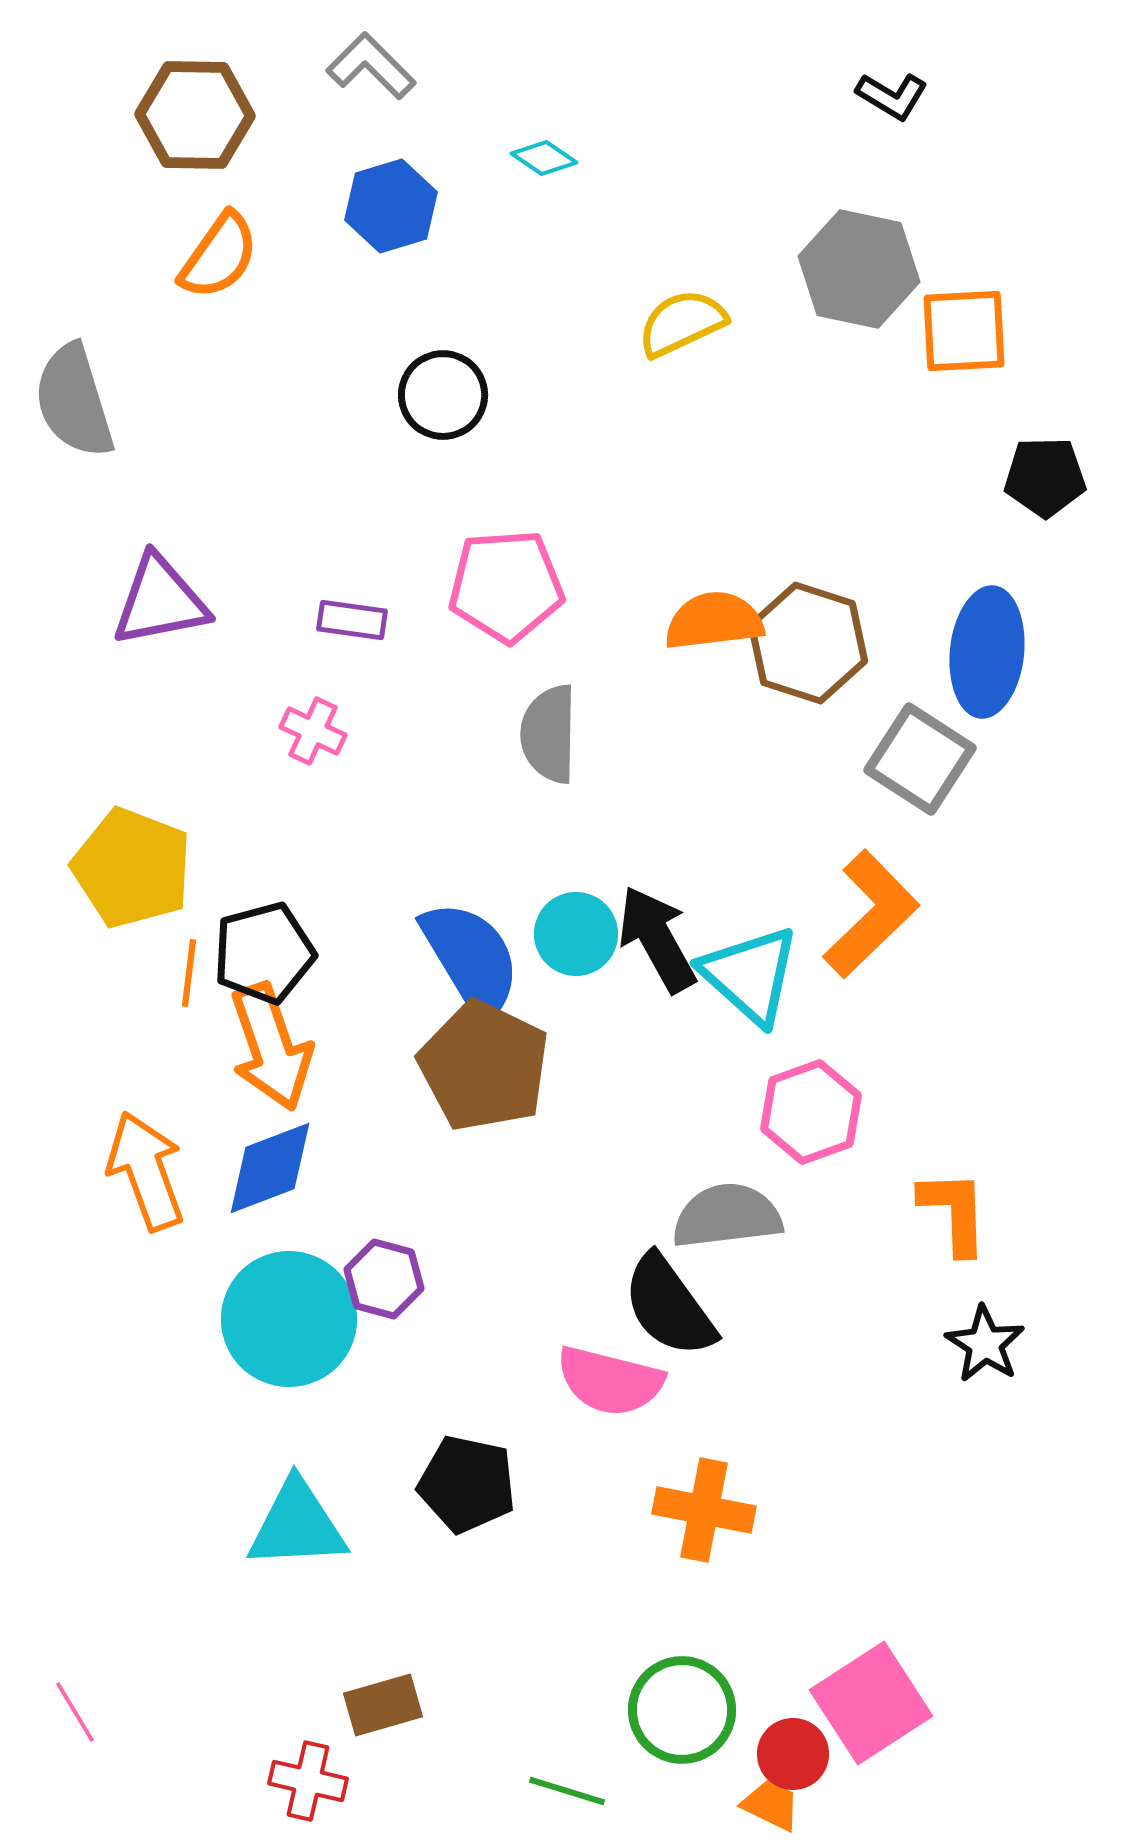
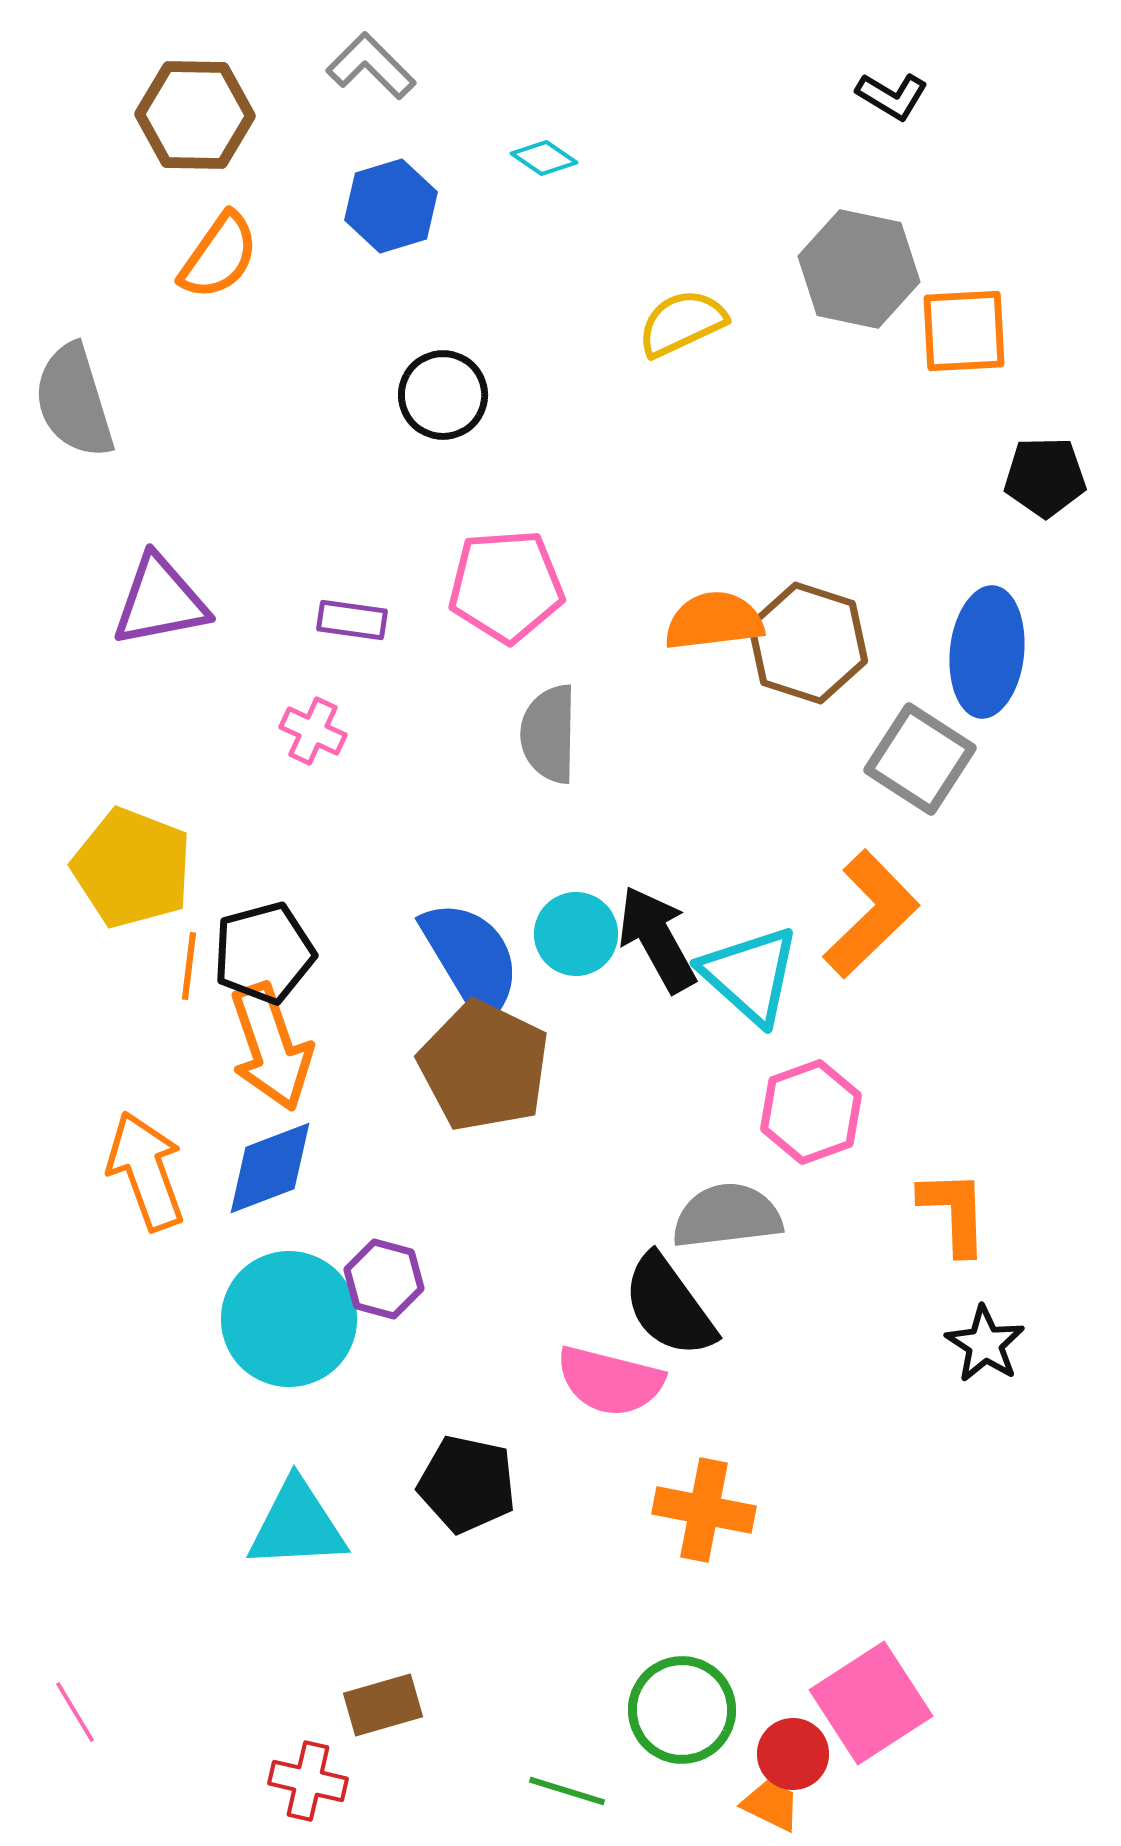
orange line at (189, 973): moved 7 px up
